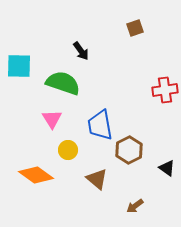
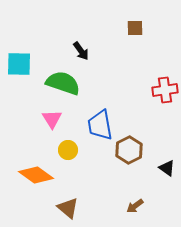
brown square: rotated 18 degrees clockwise
cyan square: moved 2 px up
brown triangle: moved 29 px left, 29 px down
